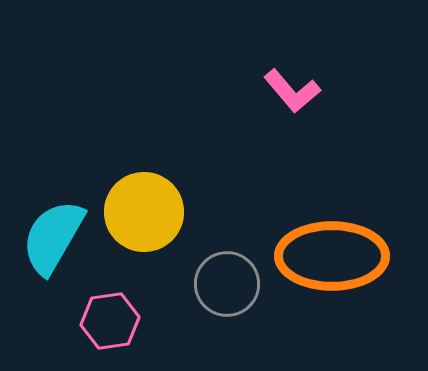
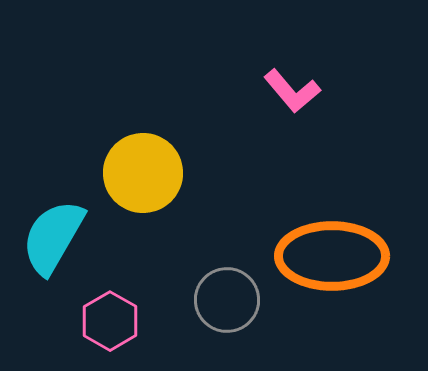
yellow circle: moved 1 px left, 39 px up
gray circle: moved 16 px down
pink hexagon: rotated 22 degrees counterclockwise
